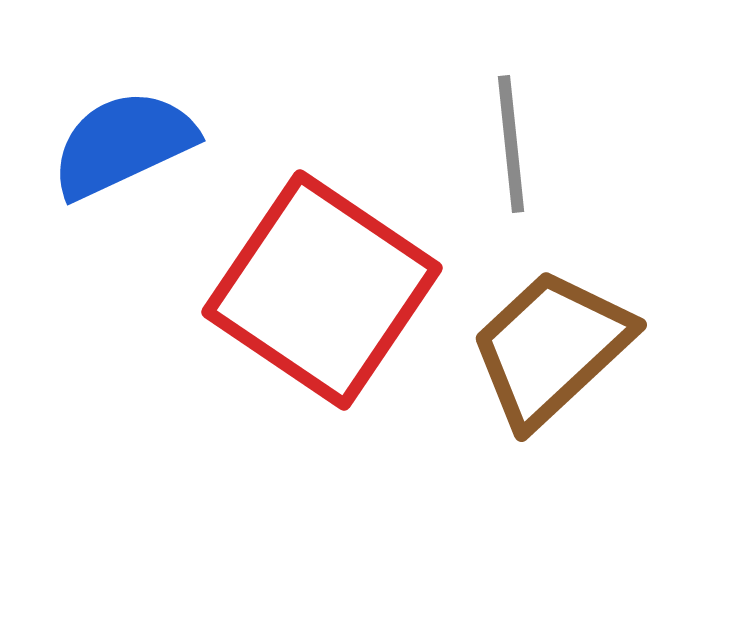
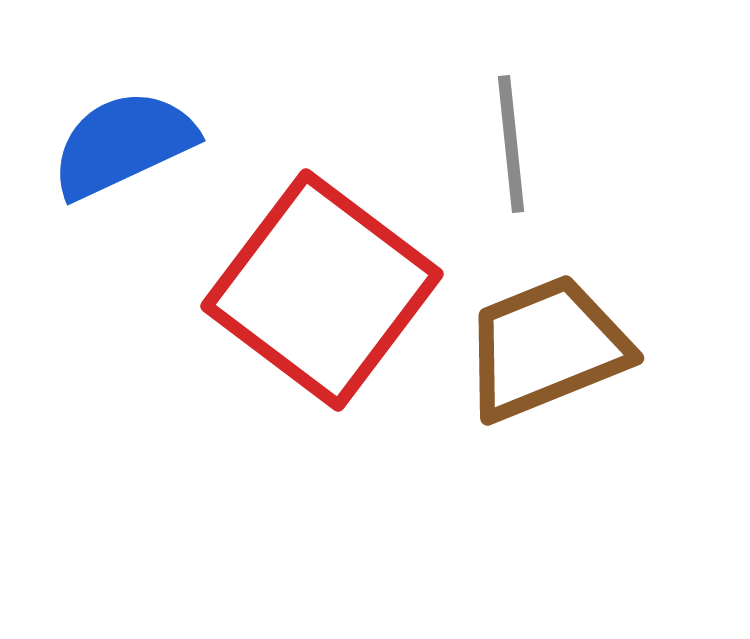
red square: rotated 3 degrees clockwise
brown trapezoid: moved 5 px left; rotated 21 degrees clockwise
